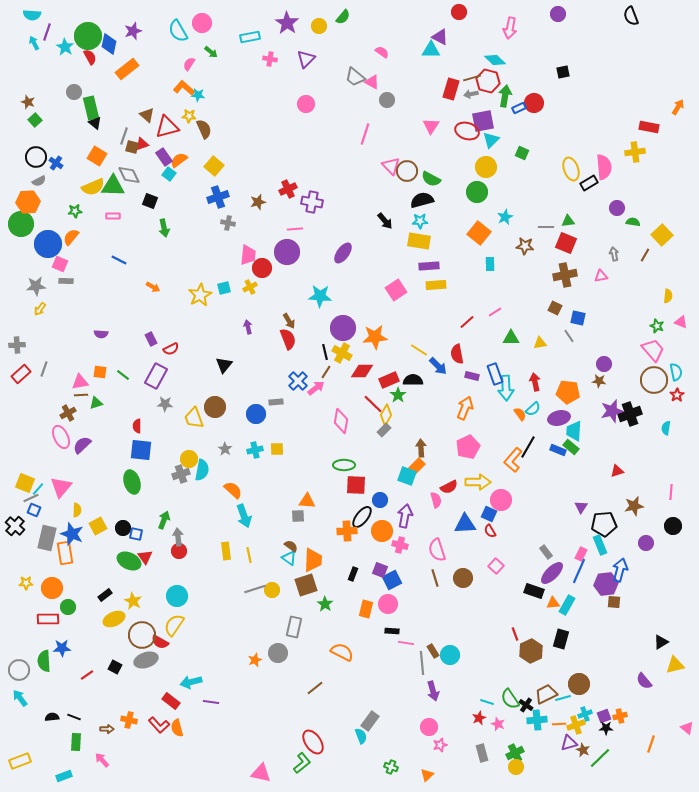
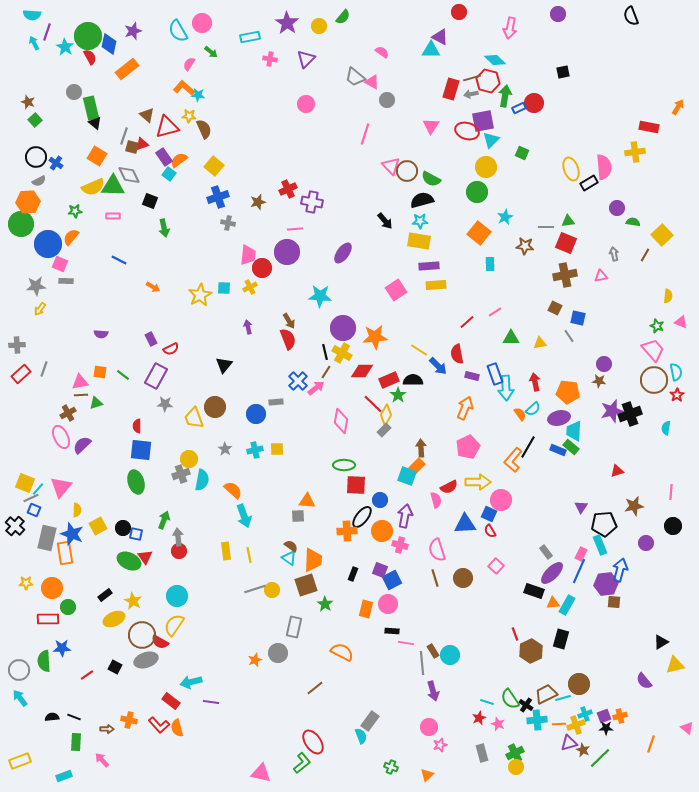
cyan square at (224, 288): rotated 16 degrees clockwise
cyan semicircle at (202, 470): moved 10 px down
green ellipse at (132, 482): moved 4 px right
